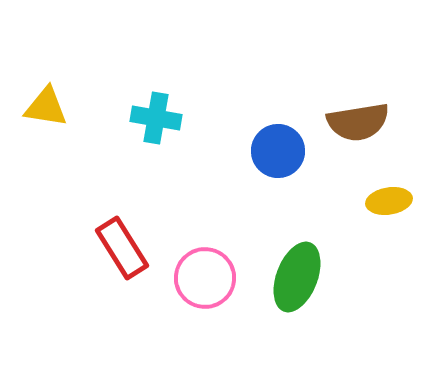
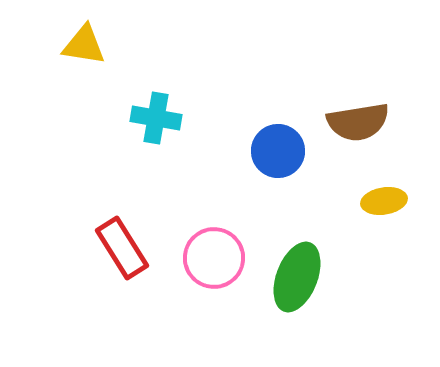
yellow triangle: moved 38 px right, 62 px up
yellow ellipse: moved 5 px left
pink circle: moved 9 px right, 20 px up
